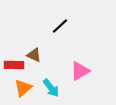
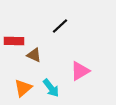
red rectangle: moved 24 px up
